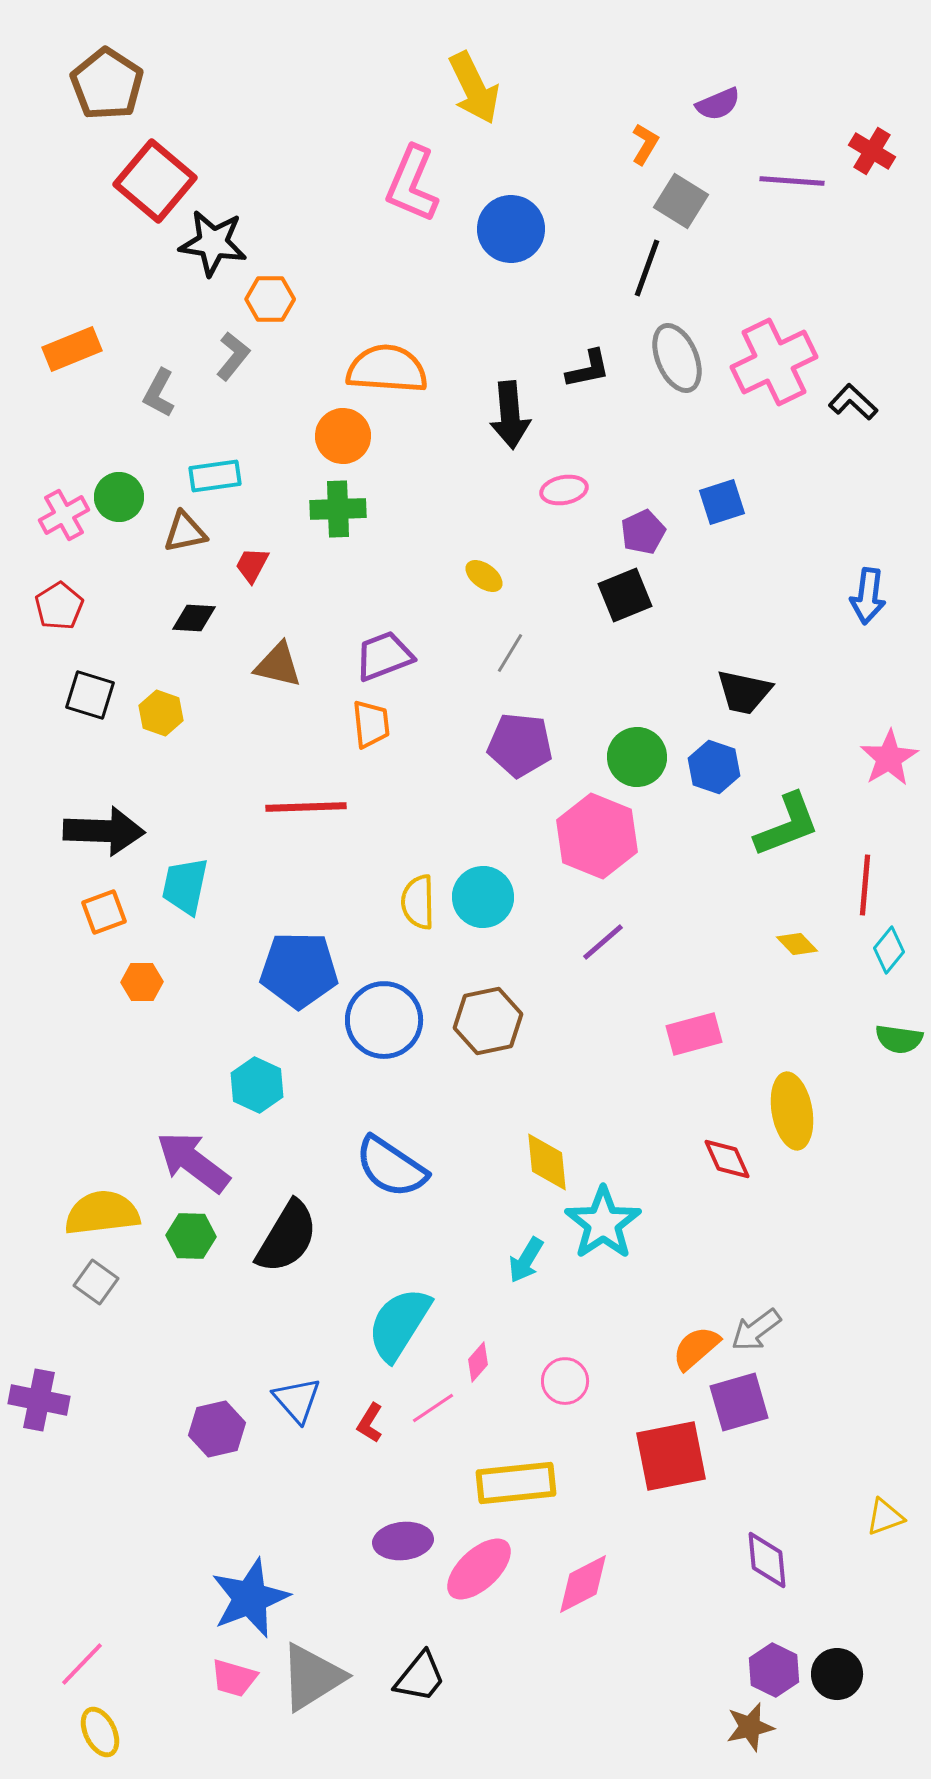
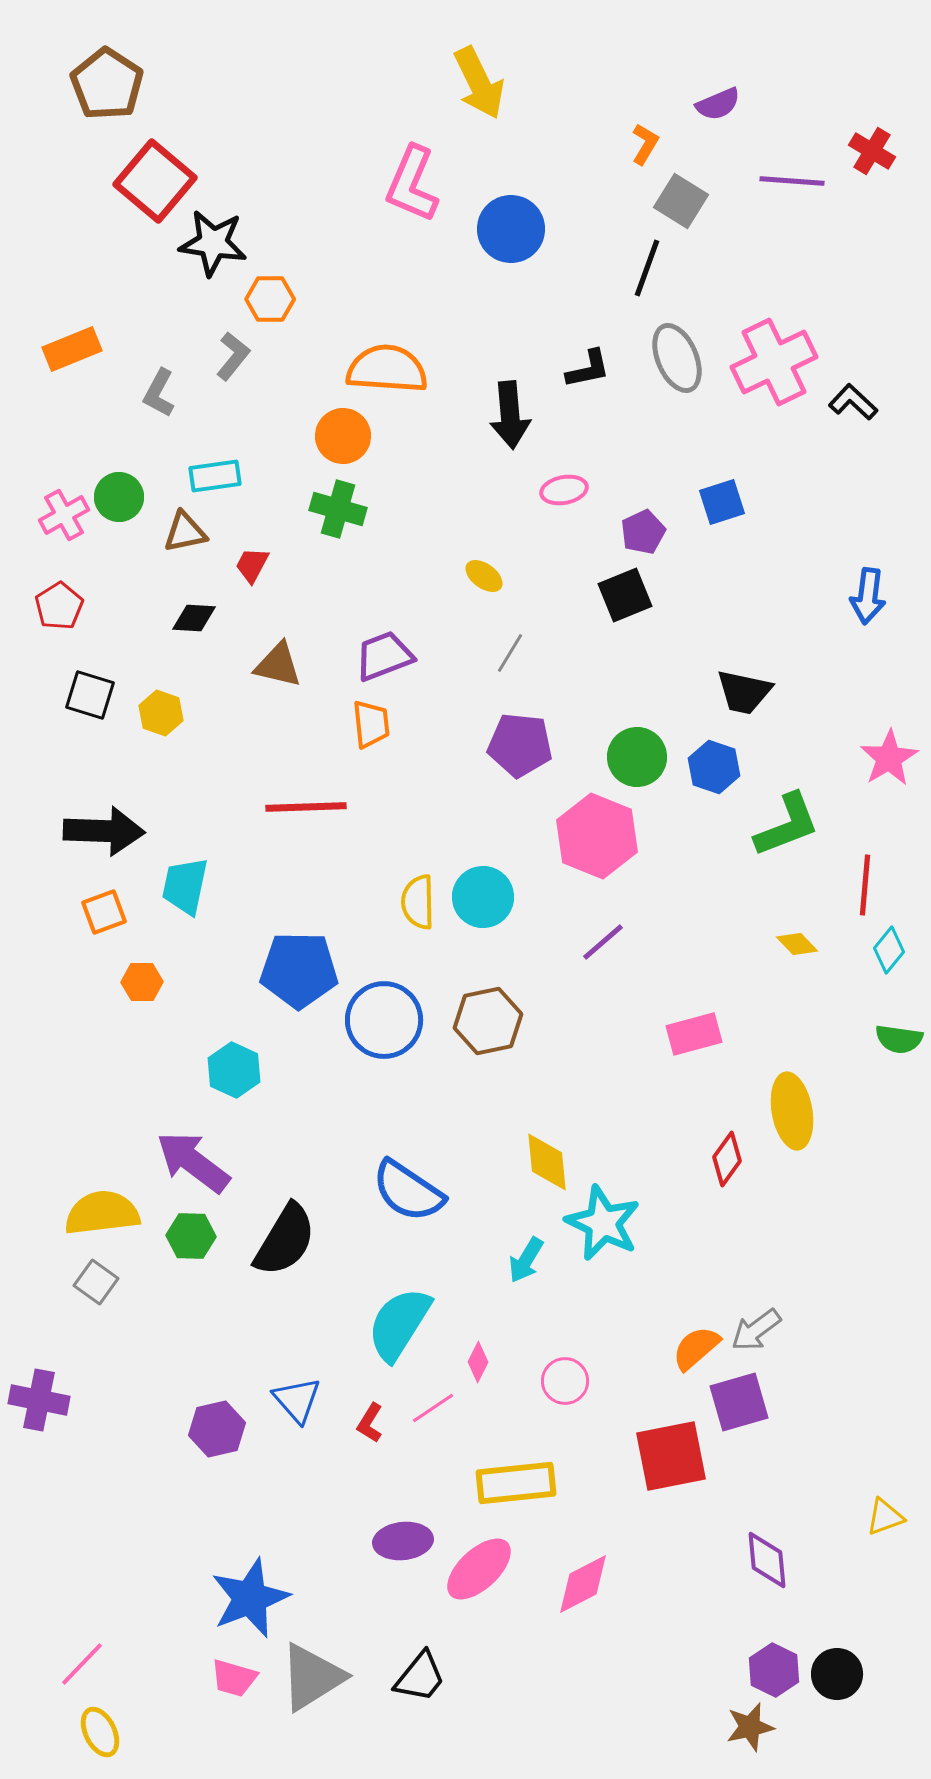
yellow arrow at (474, 88): moved 5 px right, 5 px up
green cross at (338, 509): rotated 18 degrees clockwise
cyan hexagon at (257, 1085): moved 23 px left, 15 px up
red diamond at (727, 1159): rotated 60 degrees clockwise
blue semicircle at (391, 1167): moved 17 px right, 24 px down
cyan star at (603, 1223): rotated 12 degrees counterclockwise
black semicircle at (287, 1237): moved 2 px left, 3 px down
pink diamond at (478, 1362): rotated 15 degrees counterclockwise
